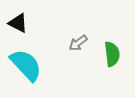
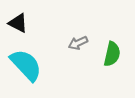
gray arrow: rotated 12 degrees clockwise
green semicircle: rotated 20 degrees clockwise
